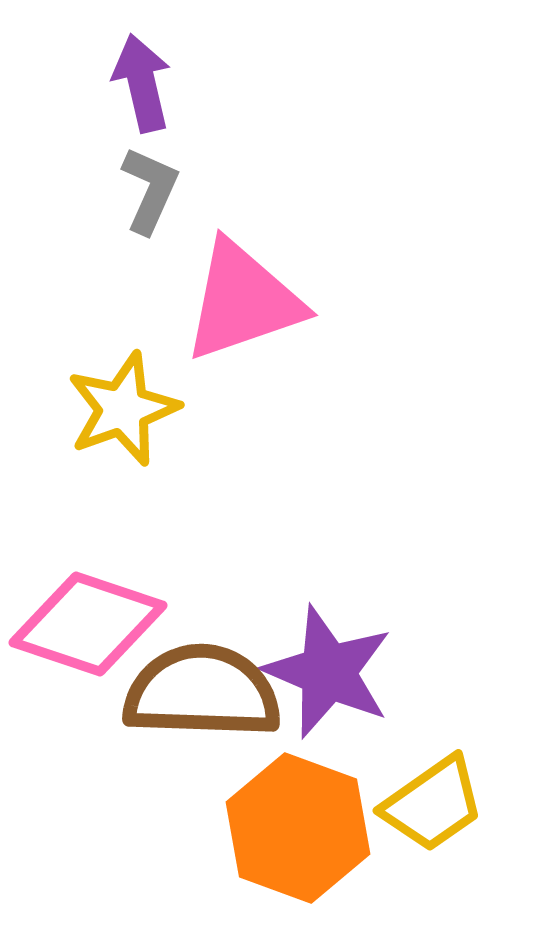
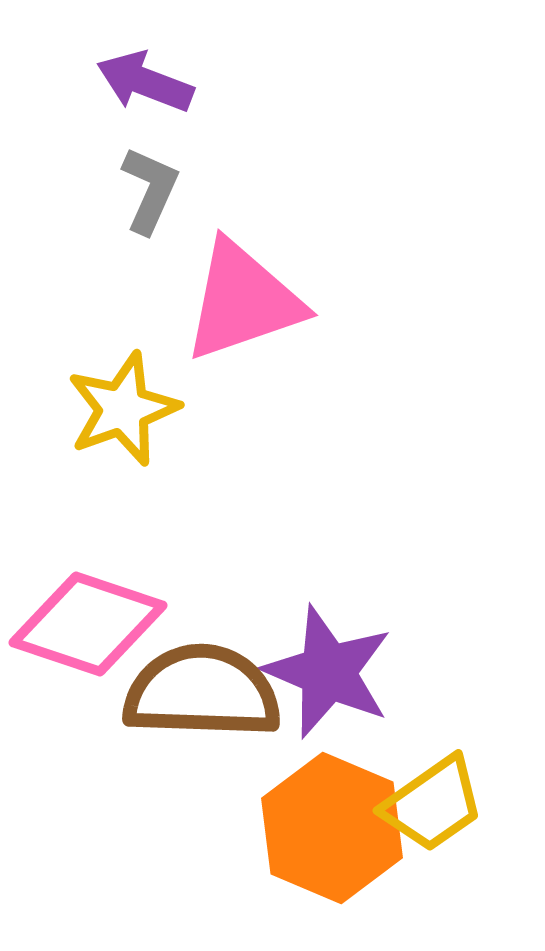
purple arrow: moved 3 px right, 1 px up; rotated 56 degrees counterclockwise
orange hexagon: moved 34 px right; rotated 3 degrees clockwise
